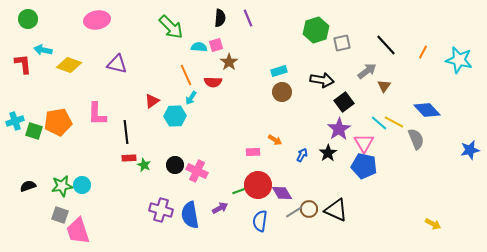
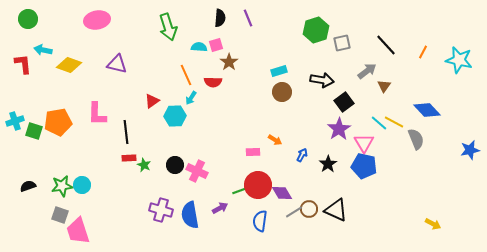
green arrow at (171, 27): moved 3 px left; rotated 28 degrees clockwise
black star at (328, 153): moved 11 px down
